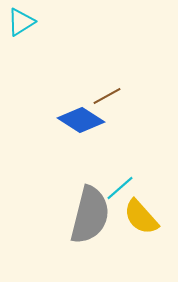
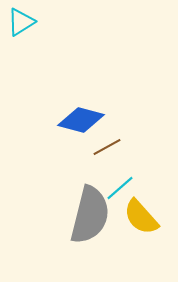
brown line: moved 51 px down
blue diamond: rotated 18 degrees counterclockwise
